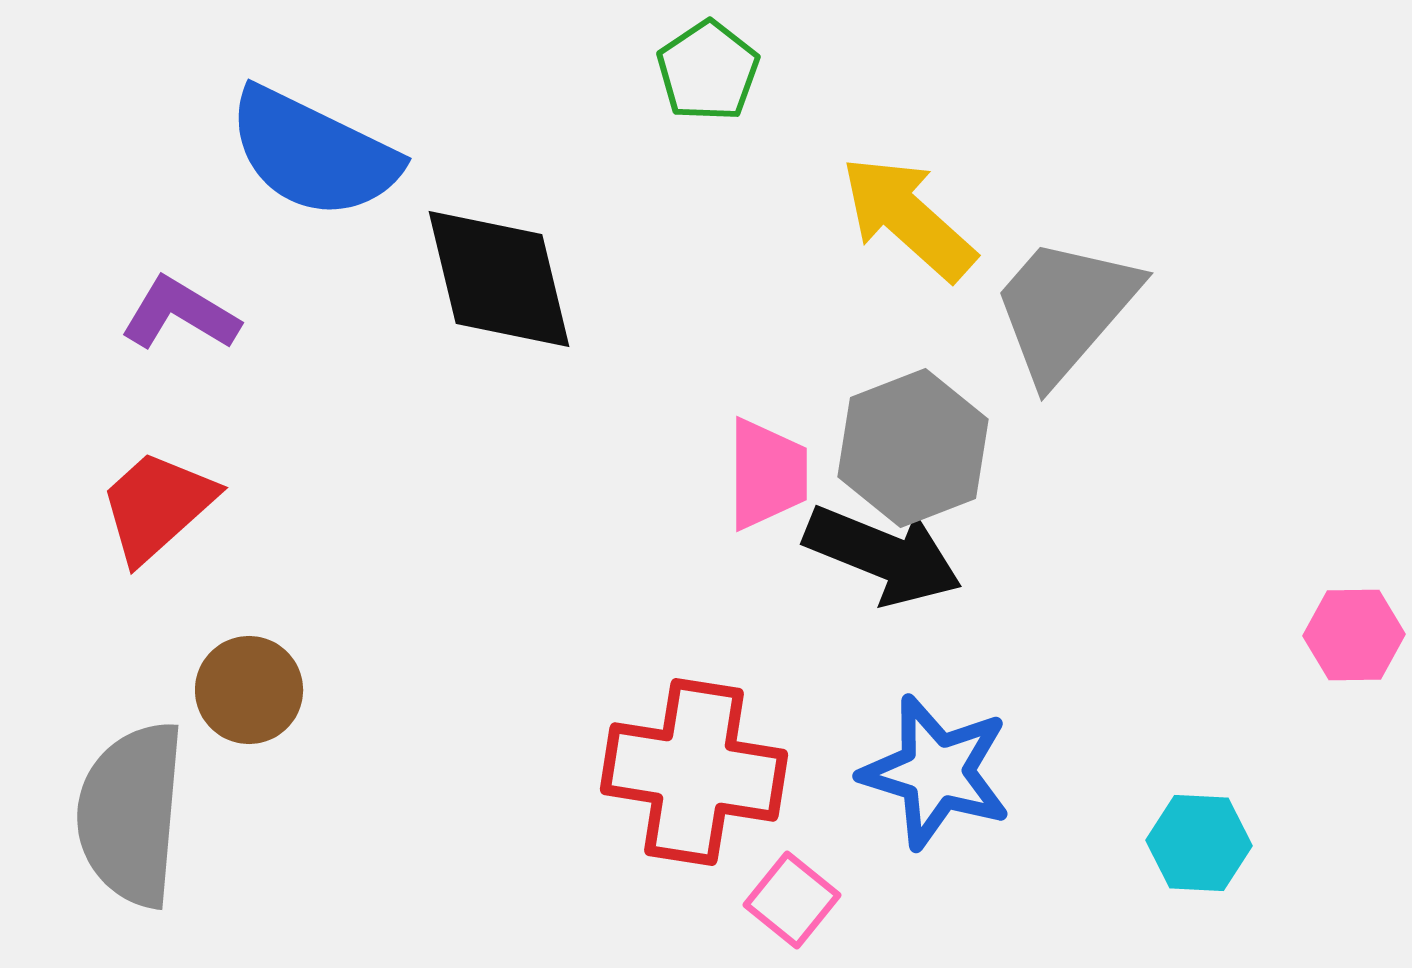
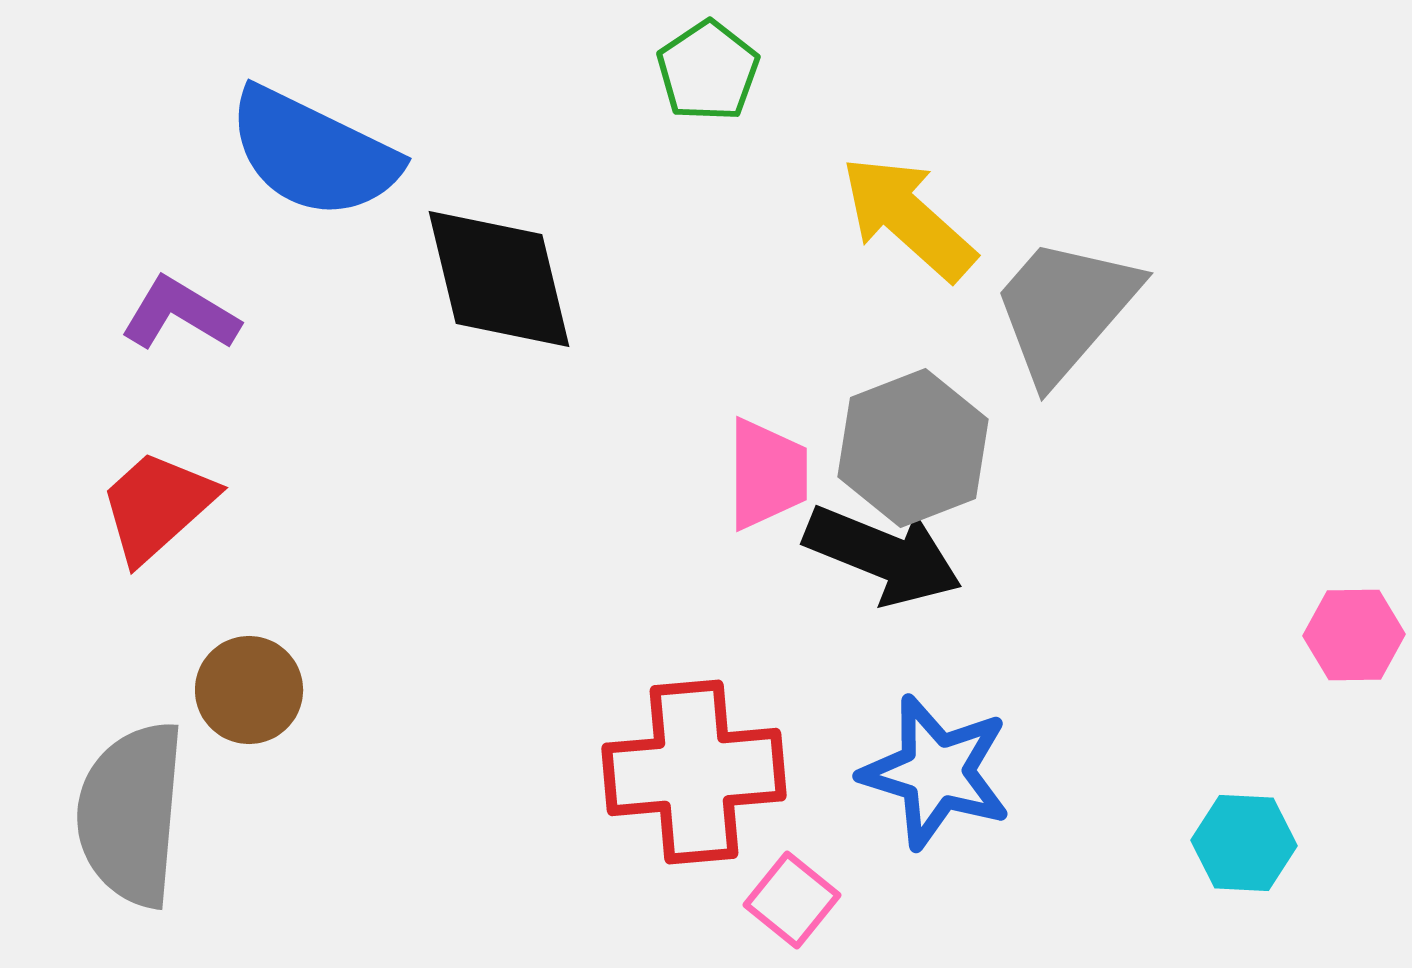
red cross: rotated 14 degrees counterclockwise
cyan hexagon: moved 45 px right
